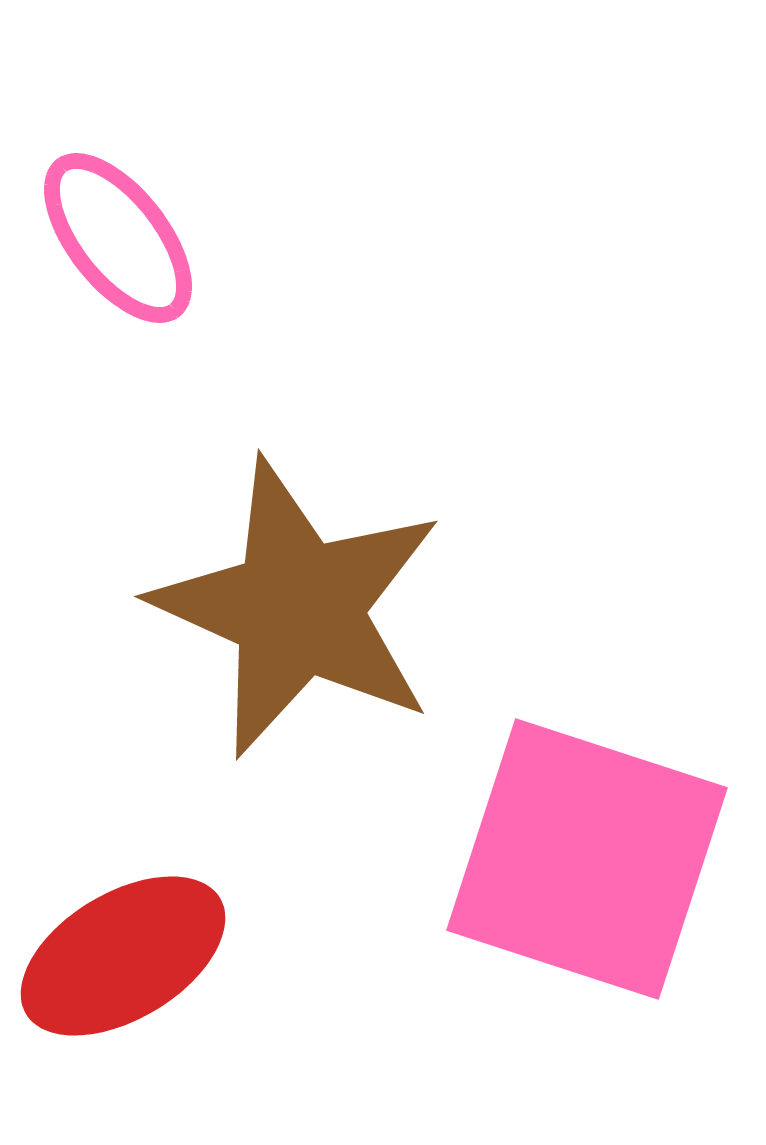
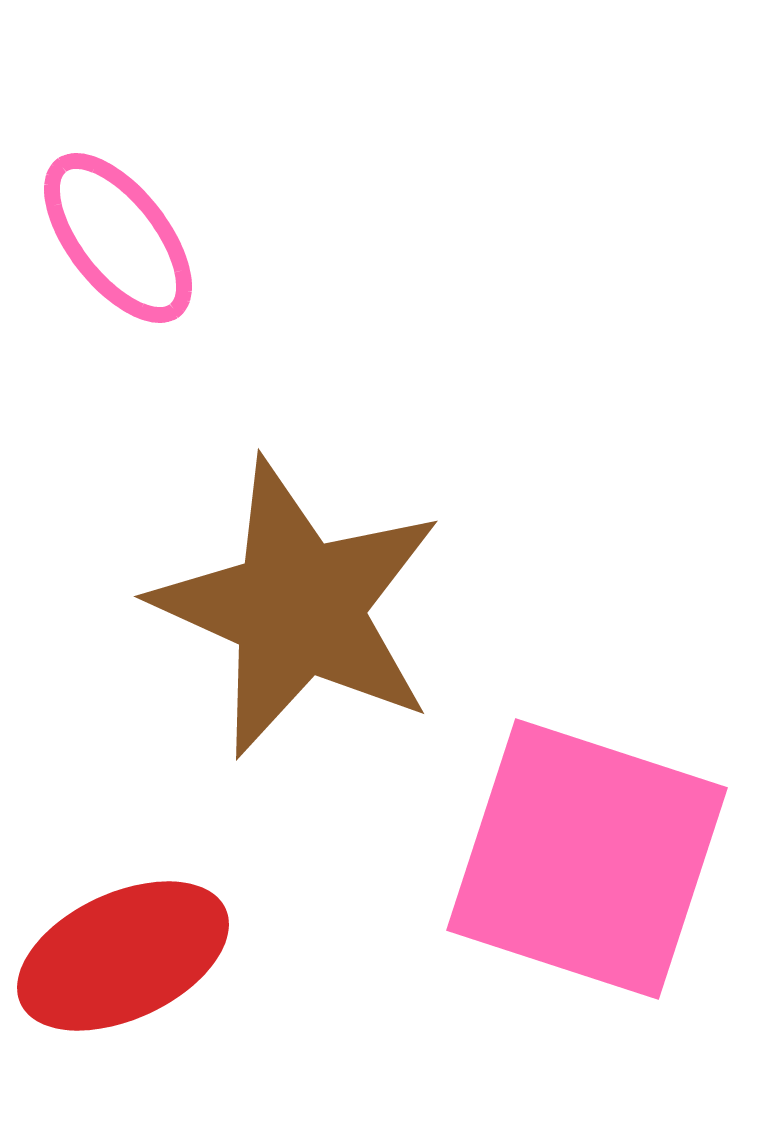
red ellipse: rotated 6 degrees clockwise
